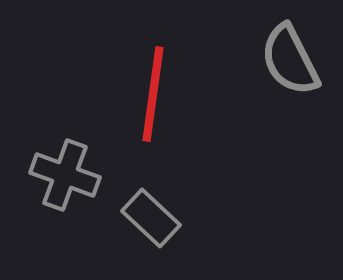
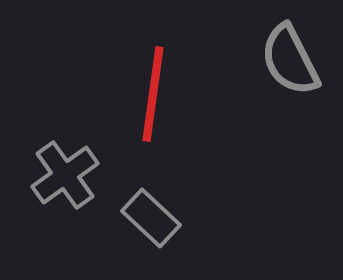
gray cross: rotated 34 degrees clockwise
